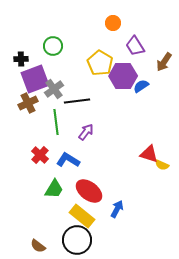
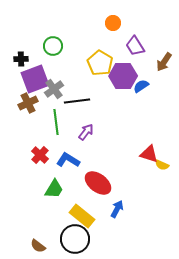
red ellipse: moved 9 px right, 8 px up
black circle: moved 2 px left, 1 px up
